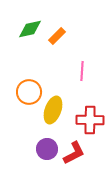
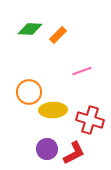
green diamond: rotated 15 degrees clockwise
orange rectangle: moved 1 px right, 1 px up
pink line: rotated 66 degrees clockwise
yellow ellipse: rotated 68 degrees clockwise
red cross: rotated 16 degrees clockwise
